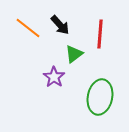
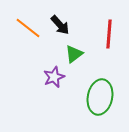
red line: moved 9 px right
purple star: rotated 15 degrees clockwise
